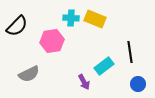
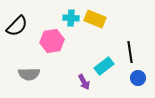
gray semicircle: rotated 25 degrees clockwise
blue circle: moved 6 px up
